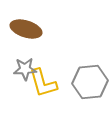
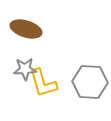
gray hexagon: rotated 8 degrees clockwise
